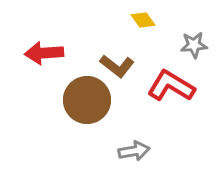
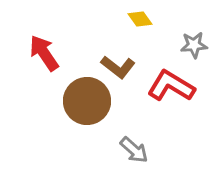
yellow diamond: moved 3 px left, 1 px up
red arrow: rotated 60 degrees clockwise
brown L-shape: moved 1 px right, 1 px down
brown circle: moved 1 px down
gray arrow: moved 1 px up; rotated 52 degrees clockwise
